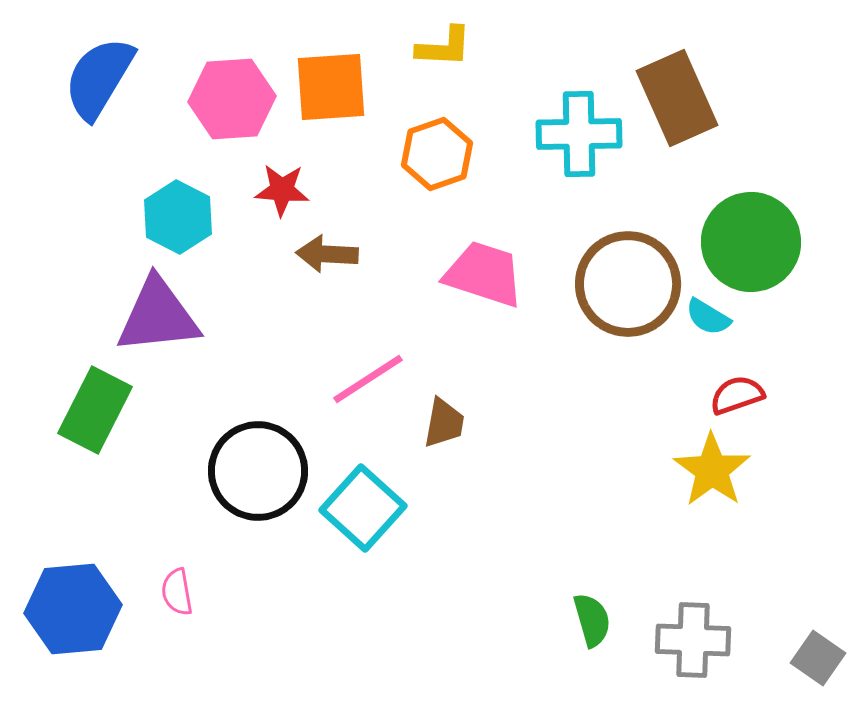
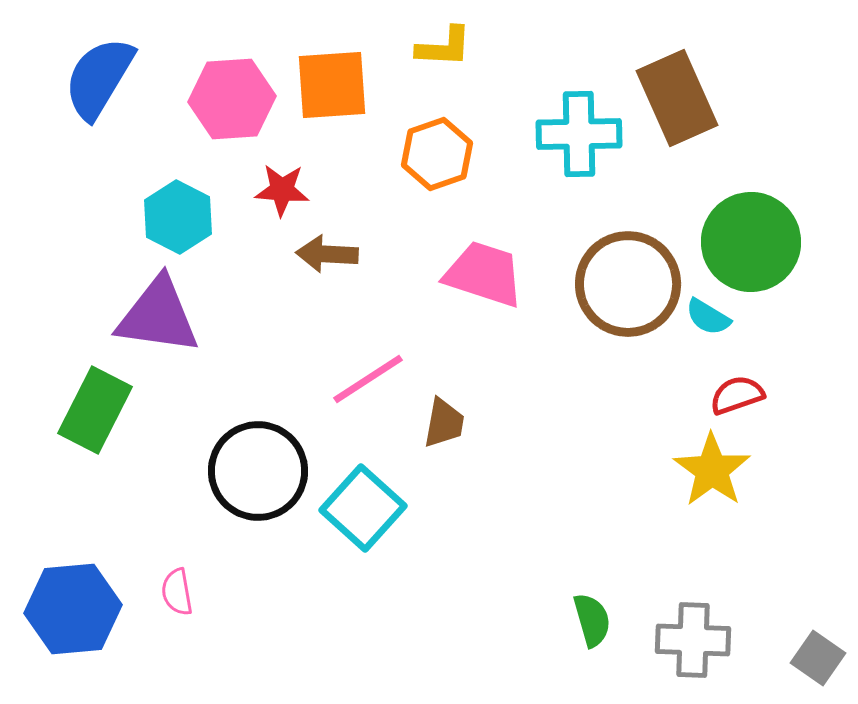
orange square: moved 1 px right, 2 px up
purple triangle: rotated 14 degrees clockwise
